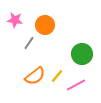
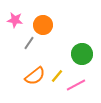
orange circle: moved 2 px left
